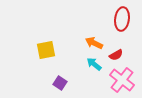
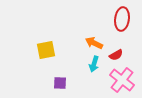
cyan arrow: rotated 112 degrees counterclockwise
purple square: rotated 32 degrees counterclockwise
